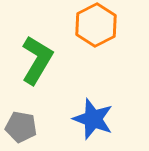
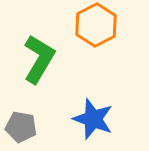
green L-shape: moved 2 px right, 1 px up
